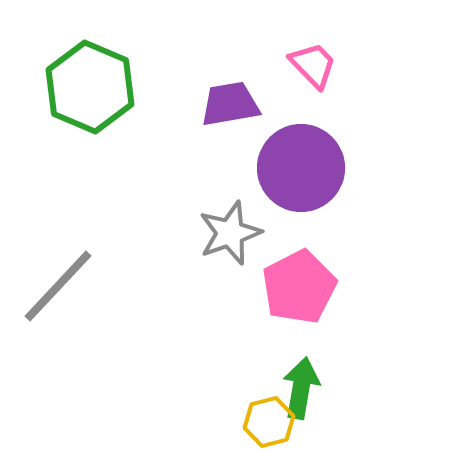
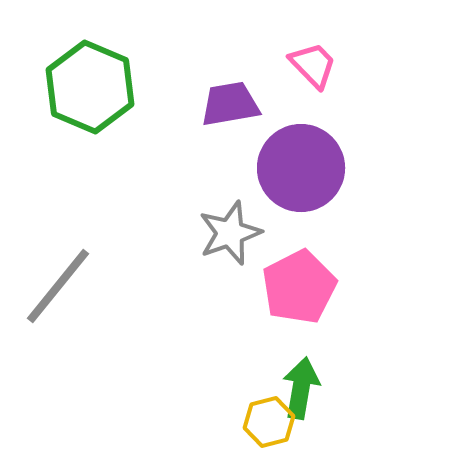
gray line: rotated 4 degrees counterclockwise
